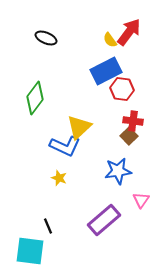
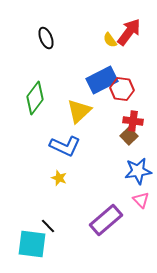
black ellipse: rotated 45 degrees clockwise
blue rectangle: moved 4 px left, 9 px down
yellow triangle: moved 16 px up
blue star: moved 20 px right
pink triangle: rotated 18 degrees counterclockwise
purple rectangle: moved 2 px right
black line: rotated 21 degrees counterclockwise
cyan square: moved 2 px right, 7 px up
